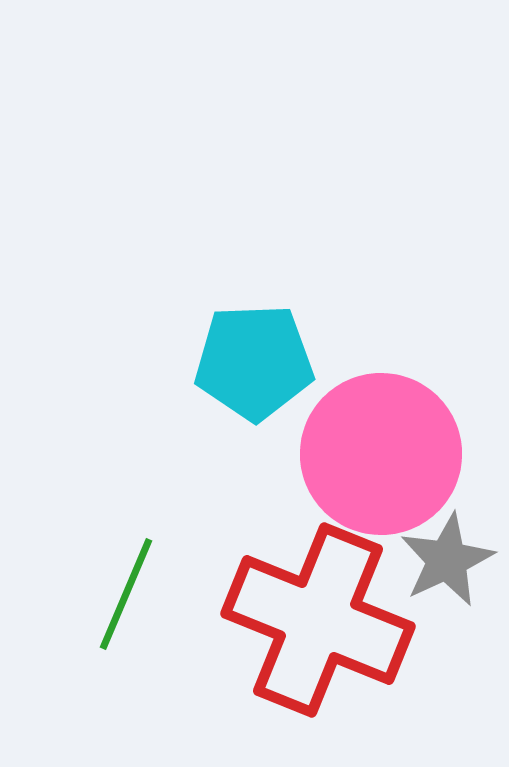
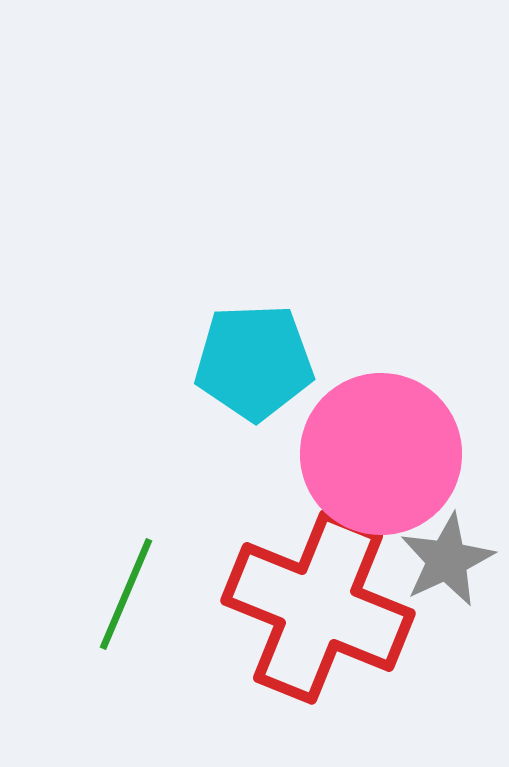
red cross: moved 13 px up
